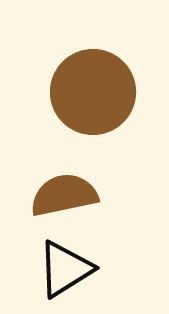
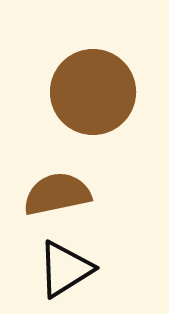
brown semicircle: moved 7 px left, 1 px up
